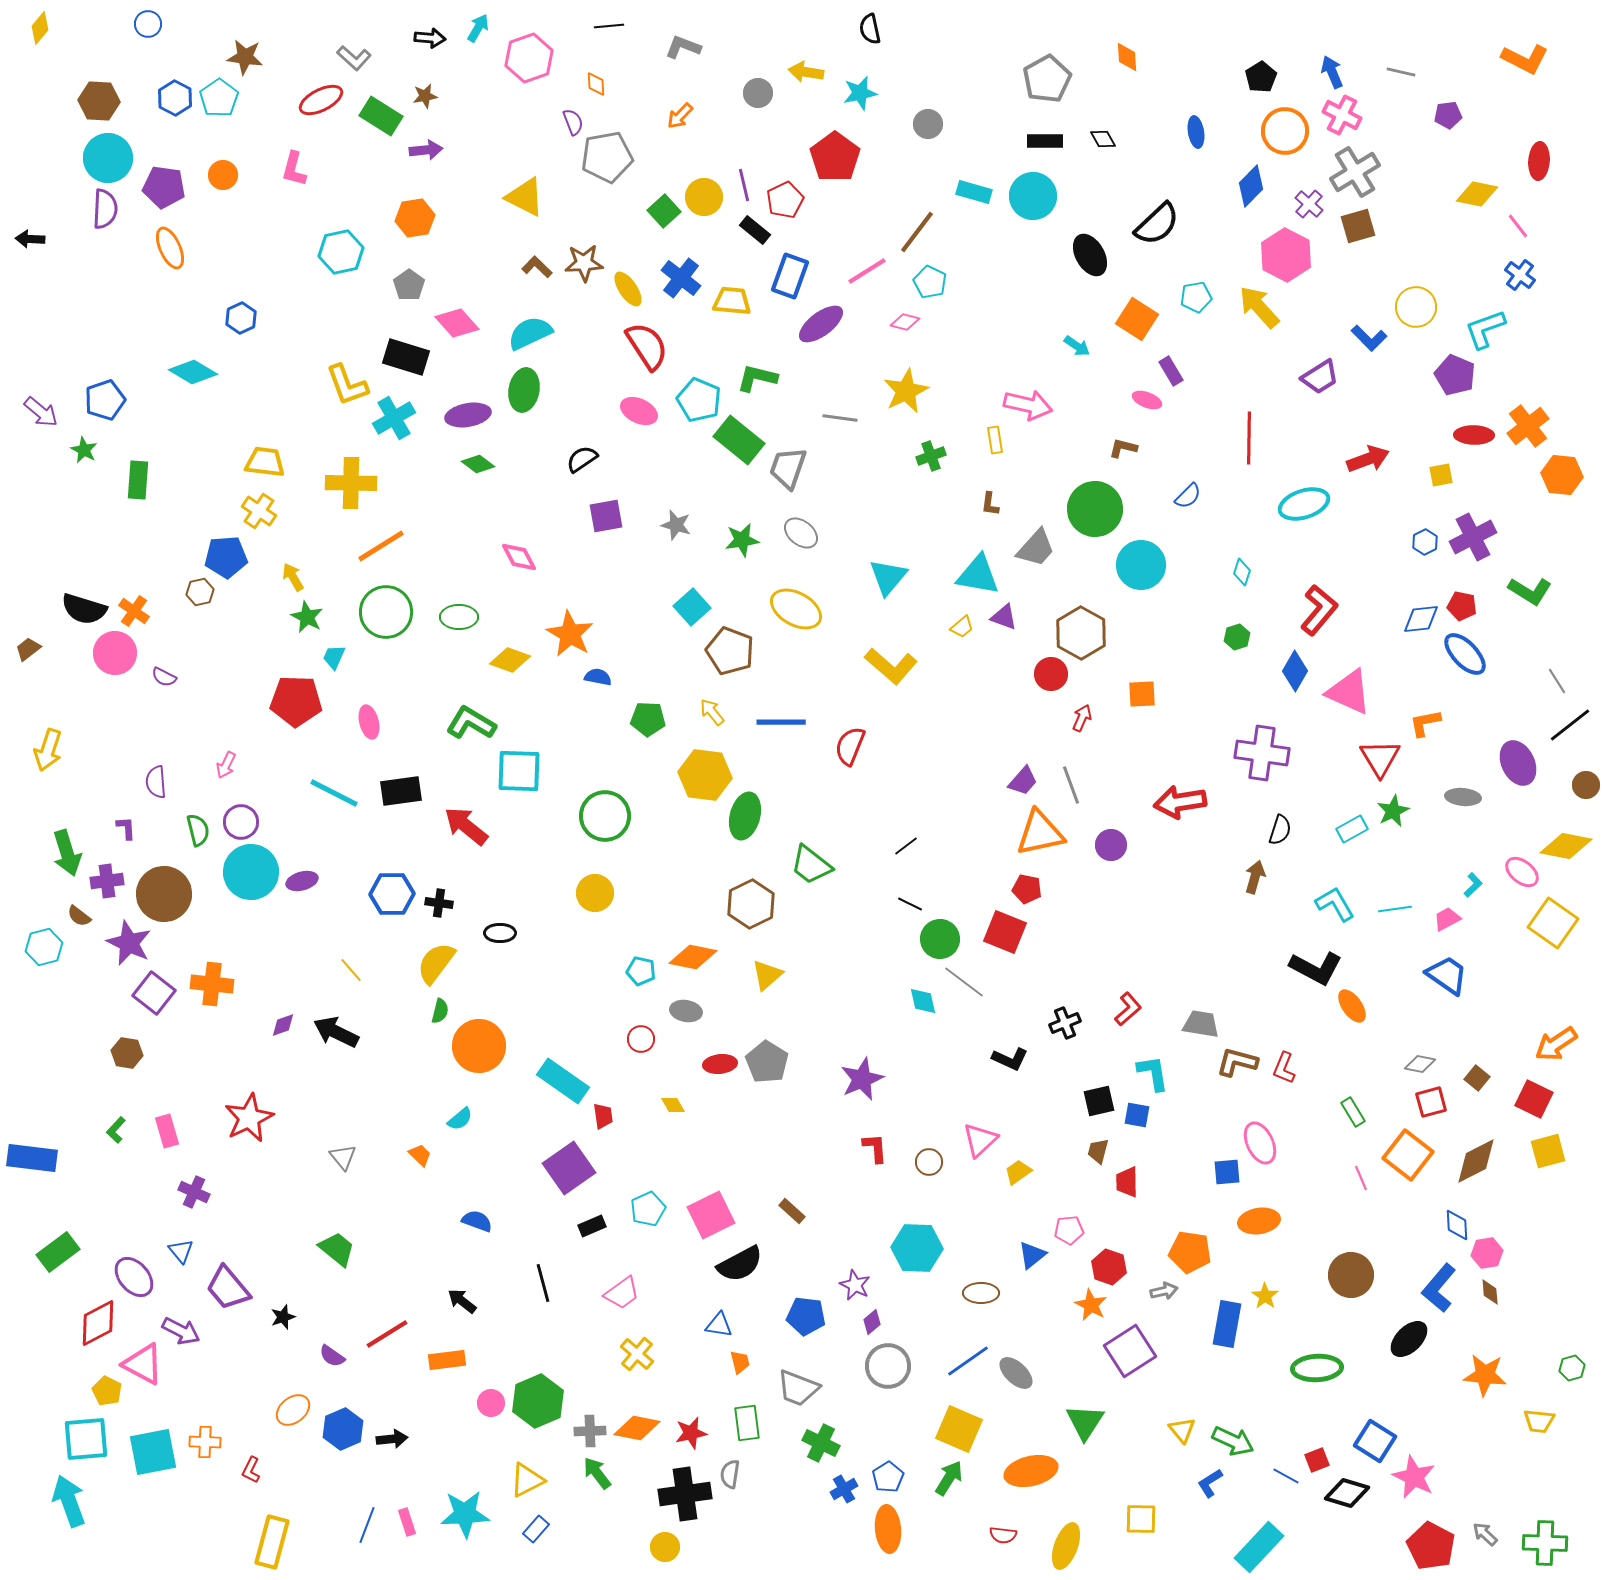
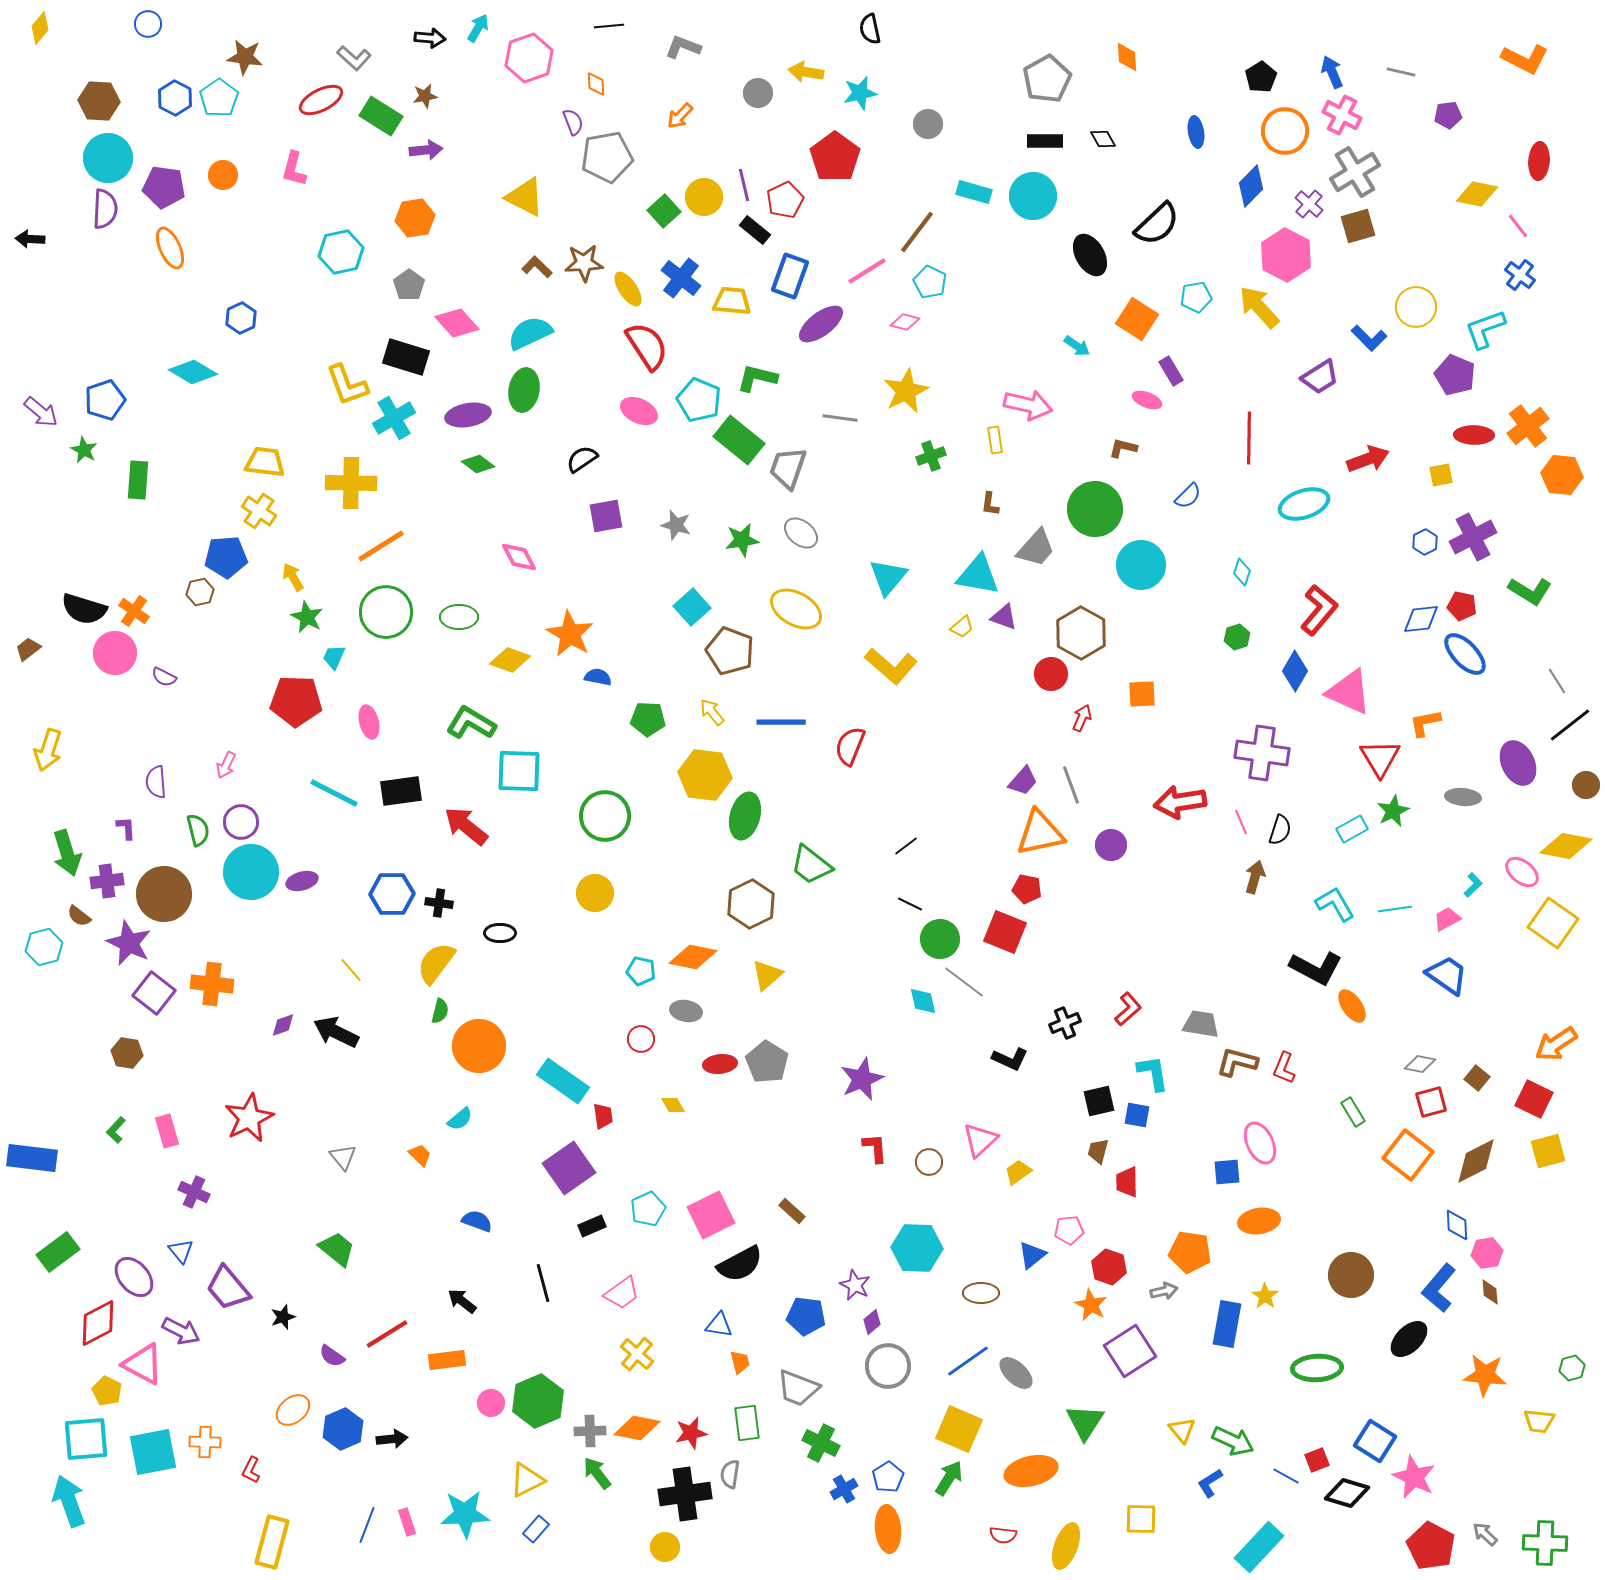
pink line at (1361, 1178): moved 120 px left, 356 px up
